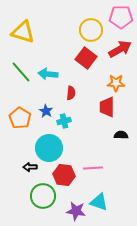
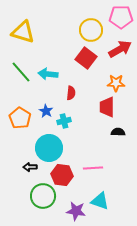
black semicircle: moved 3 px left, 3 px up
red hexagon: moved 2 px left
cyan triangle: moved 1 px right, 1 px up
